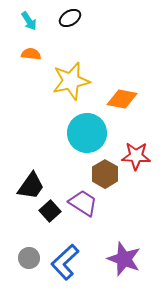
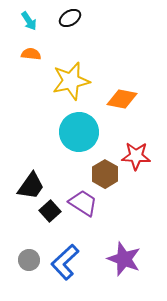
cyan circle: moved 8 px left, 1 px up
gray circle: moved 2 px down
